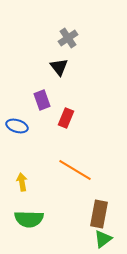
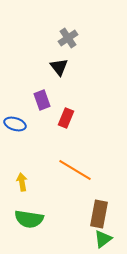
blue ellipse: moved 2 px left, 2 px up
green semicircle: rotated 8 degrees clockwise
